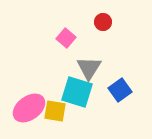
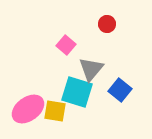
red circle: moved 4 px right, 2 px down
pink square: moved 7 px down
gray triangle: moved 2 px right, 1 px down; rotated 8 degrees clockwise
blue square: rotated 15 degrees counterclockwise
pink ellipse: moved 1 px left, 1 px down
